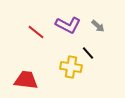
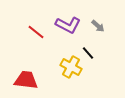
yellow cross: rotated 20 degrees clockwise
